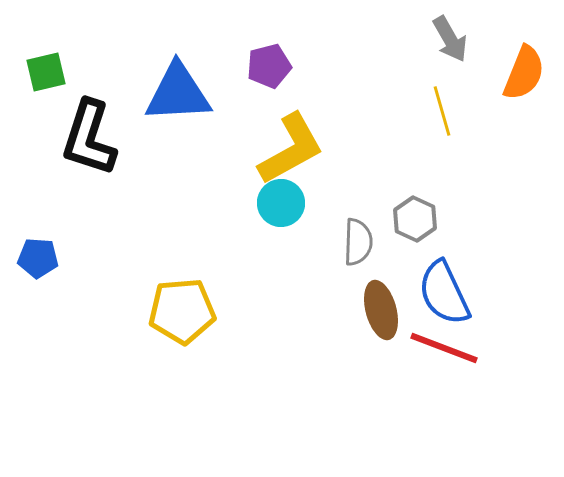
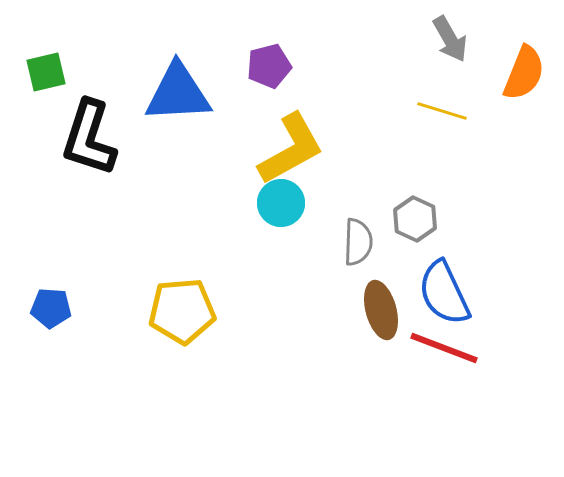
yellow line: rotated 57 degrees counterclockwise
blue pentagon: moved 13 px right, 50 px down
